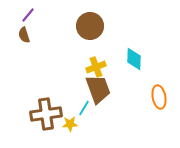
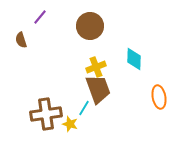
purple line: moved 12 px right, 2 px down
brown semicircle: moved 3 px left, 5 px down
yellow star: rotated 21 degrees clockwise
